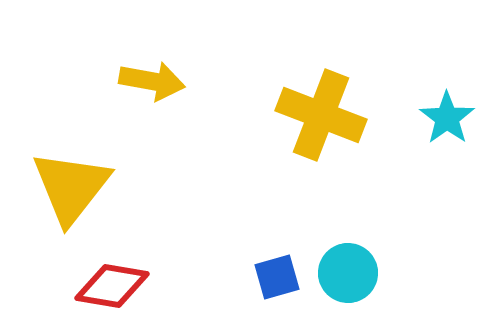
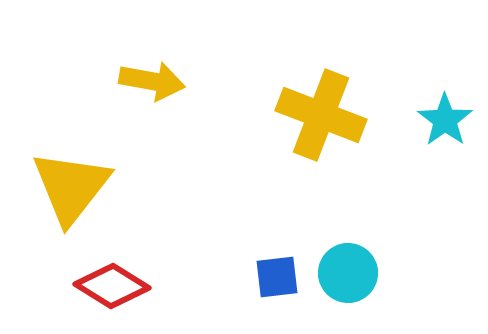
cyan star: moved 2 px left, 2 px down
blue square: rotated 9 degrees clockwise
red diamond: rotated 22 degrees clockwise
